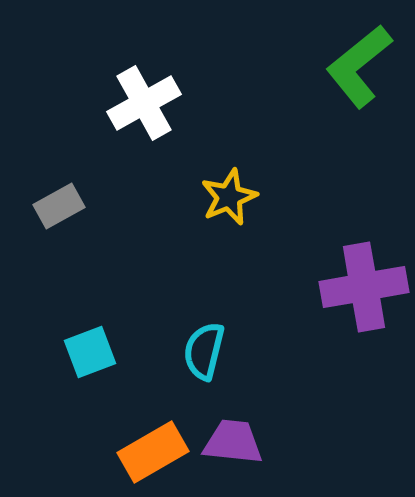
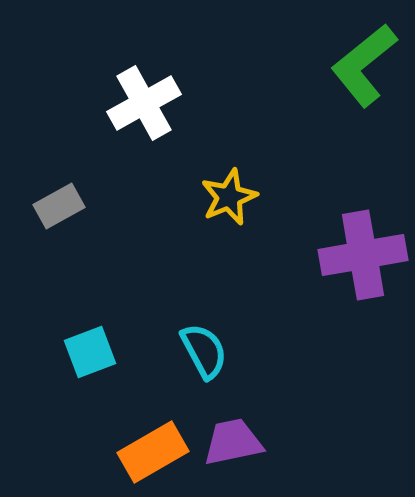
green L-shape: moved 5 px right, 1 px up
purple cross: moved 1 px left, 32 px up
cyan semicircle: rotated 138 degrees clockwise
purple trapezoid: rotated 18 degrees counterclockwise
